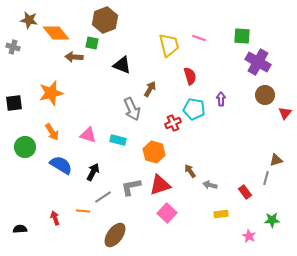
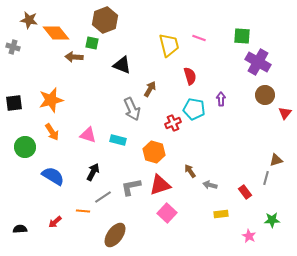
orange star at (51, 93): moved 7 px down
blue semicircle at (61, 165): moved 8 px left, 11 px down
red arrow at (55, 218): moved 4 px down; rotated 112 degrees counterclockwise
